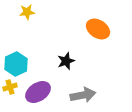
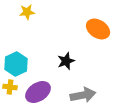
yellow cross: rotated 24 degrees clockwise
